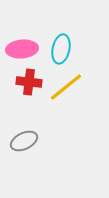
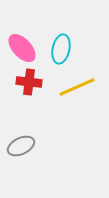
pink ellipse: moved 1 px up; rotated 52 degrees clockwise
yellow line: moved 11 px right; rotated 15 degrees clockwise
gray ellipse: moved 3 px left, 5 px down
